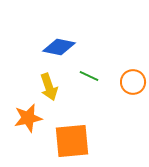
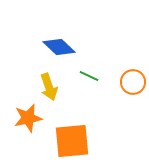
blue diamond: rotated 32 degrees clockwise
